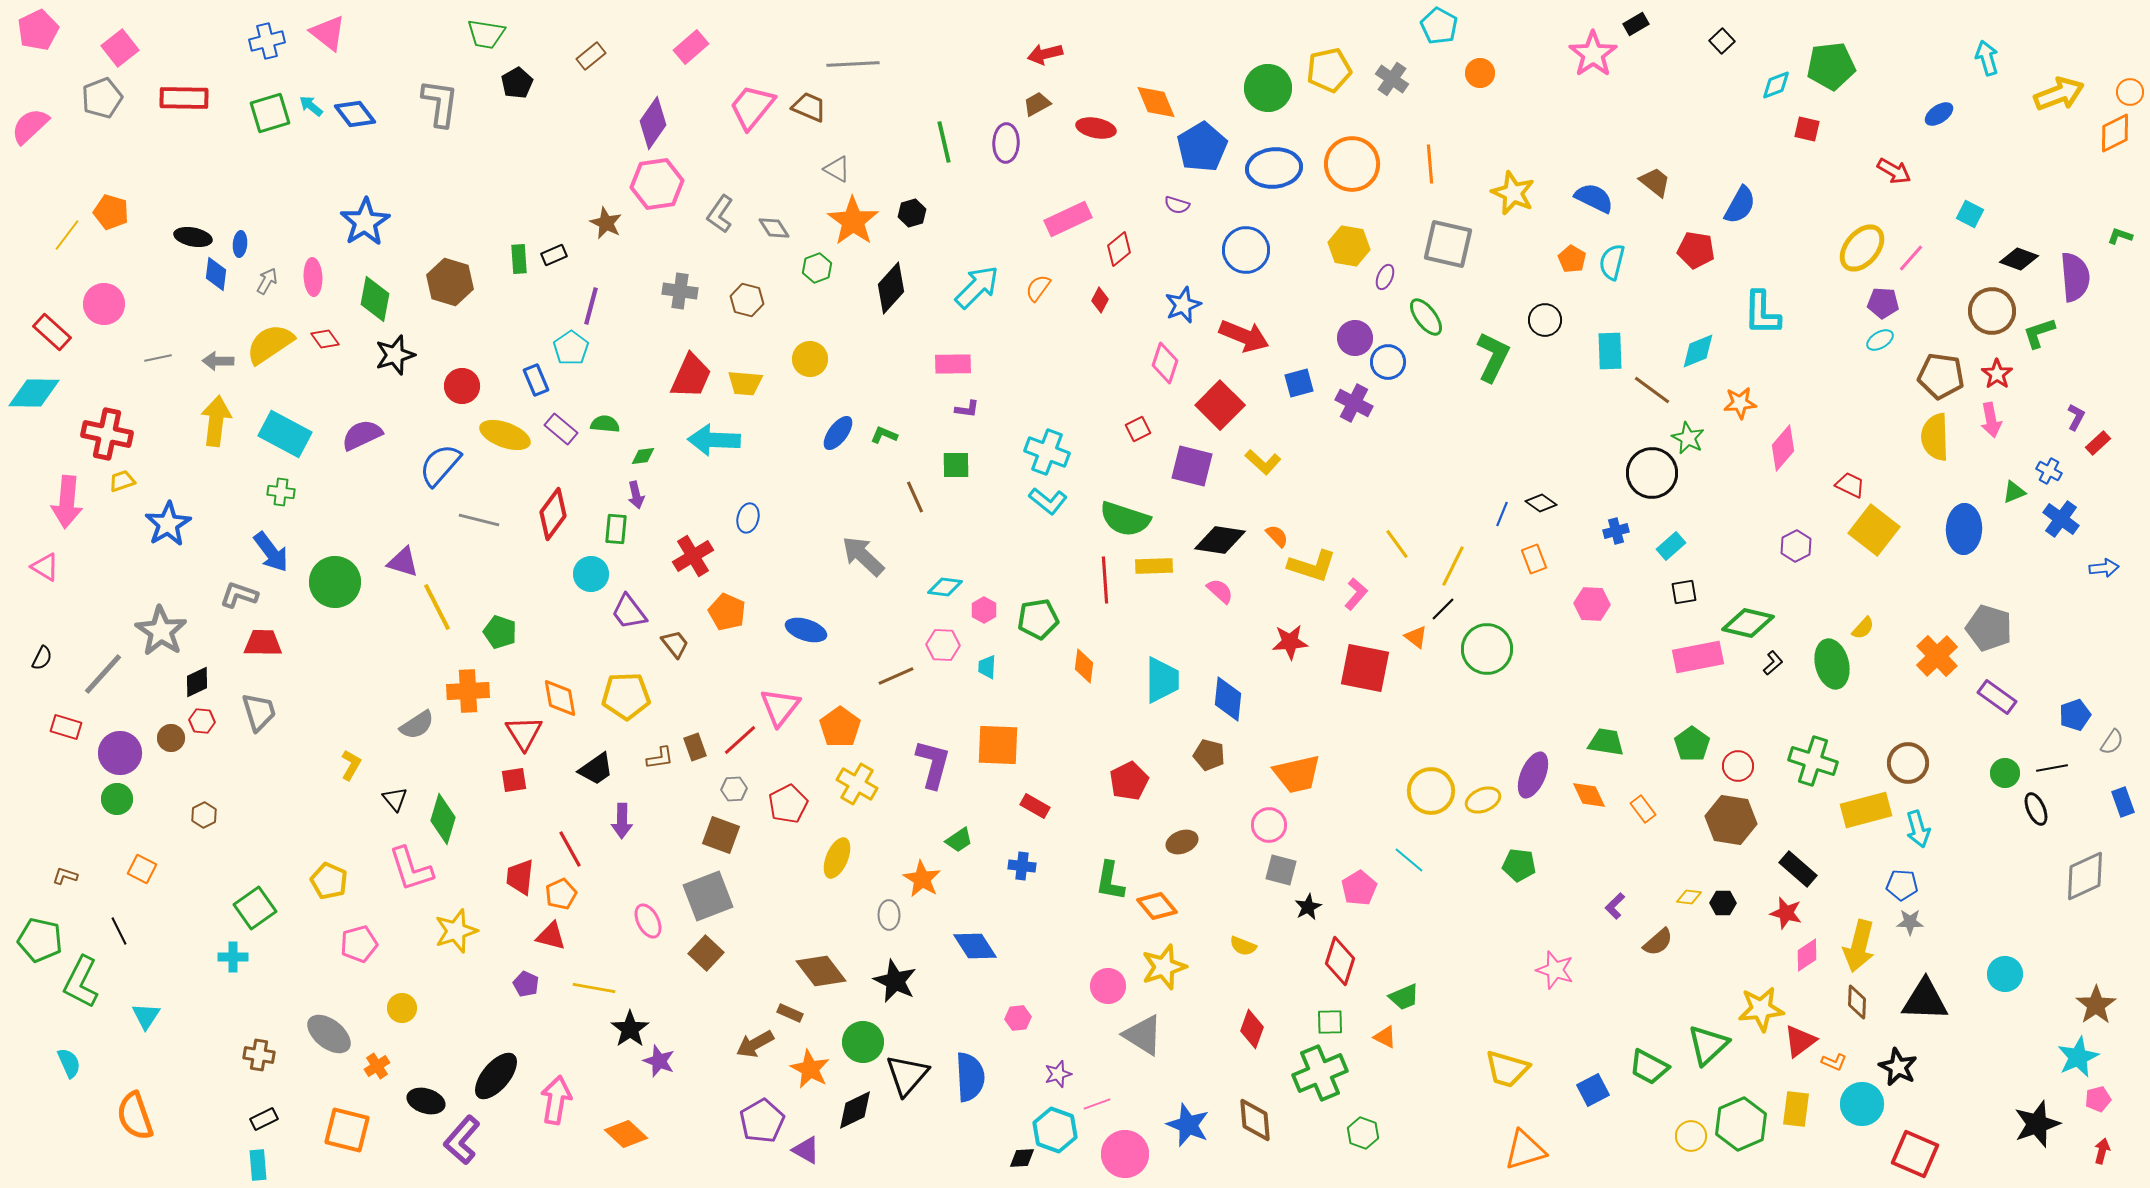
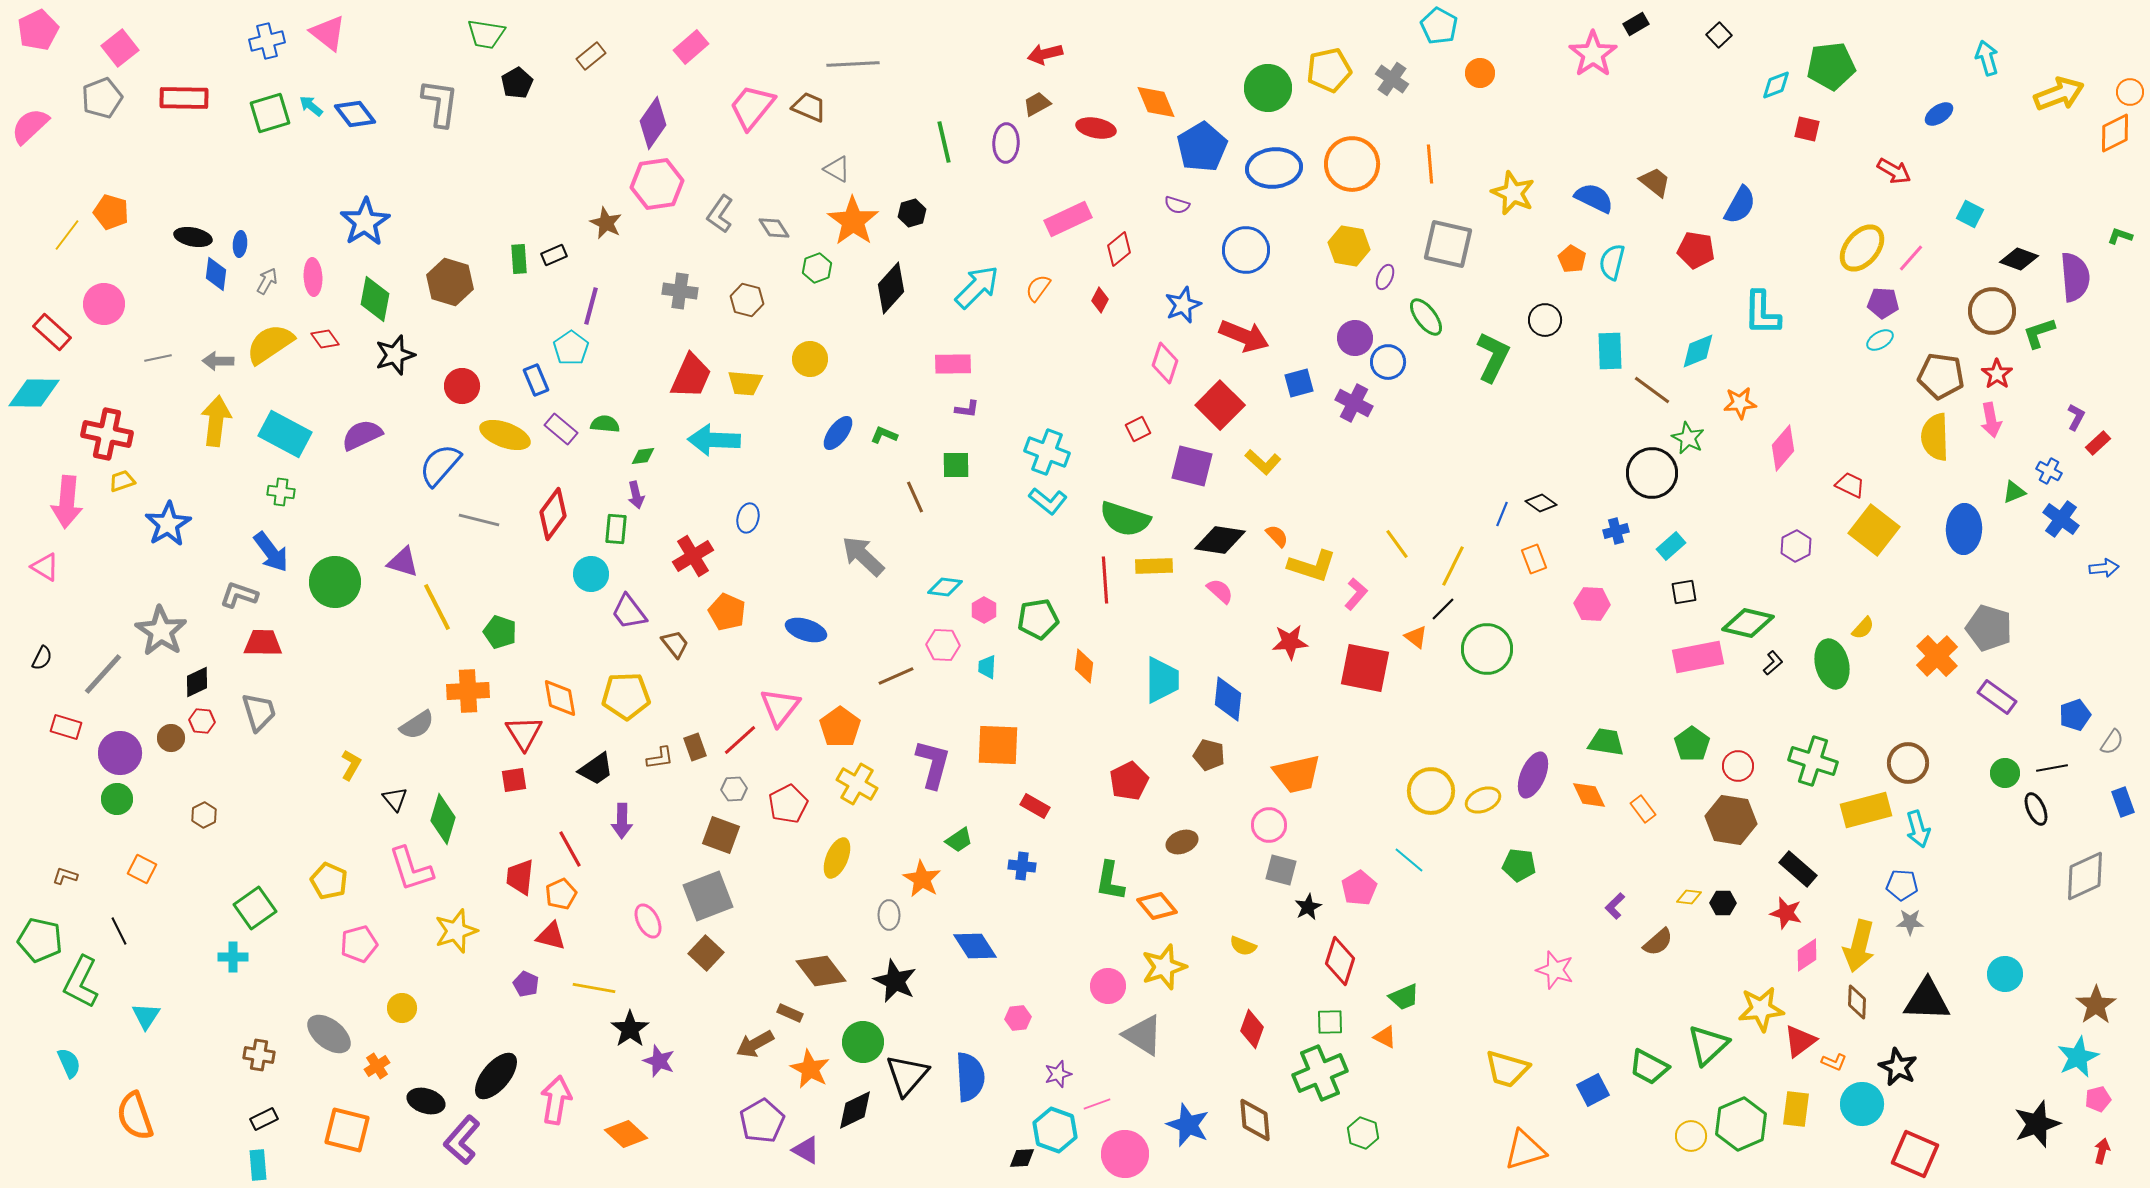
black square at (1722, 41): moved 3 px left, 6 px up
black triangle at (1925, 1000): moved 2 px right
